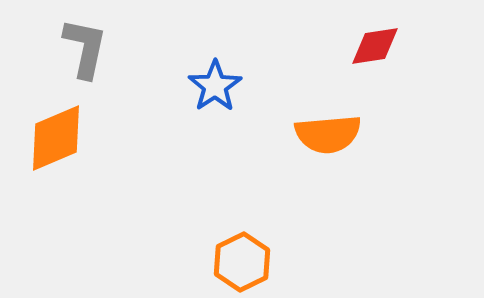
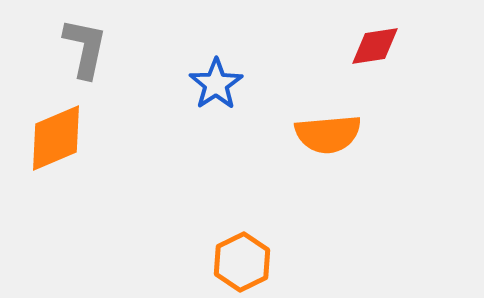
blue star: moved 1 px right, 2 px up
